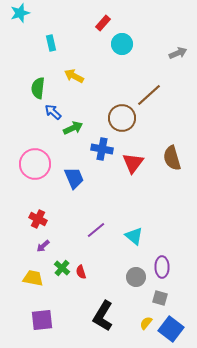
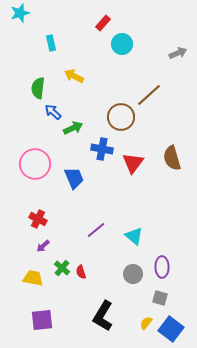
brown circle: moved 1 px left, 1 px up
gray circle: moved 3 px left, 3 px up
